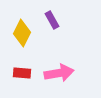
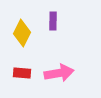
purple rectangle: moved 1 px right, 1 px down; rotated 30 degrees clockwise
